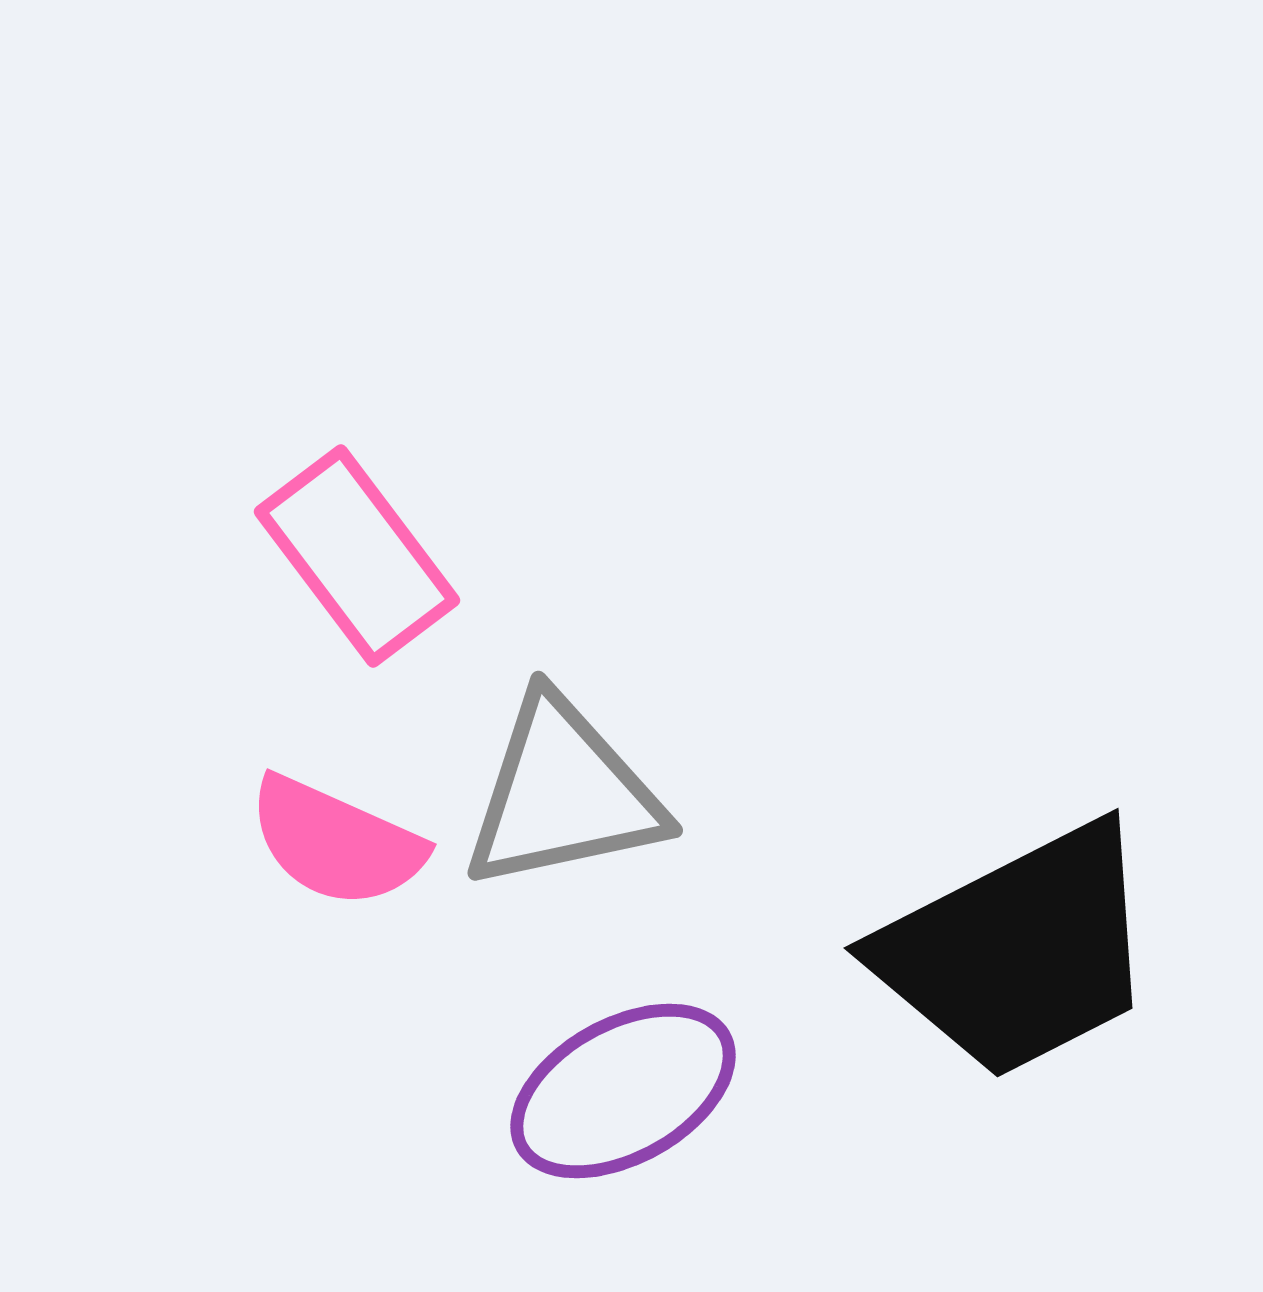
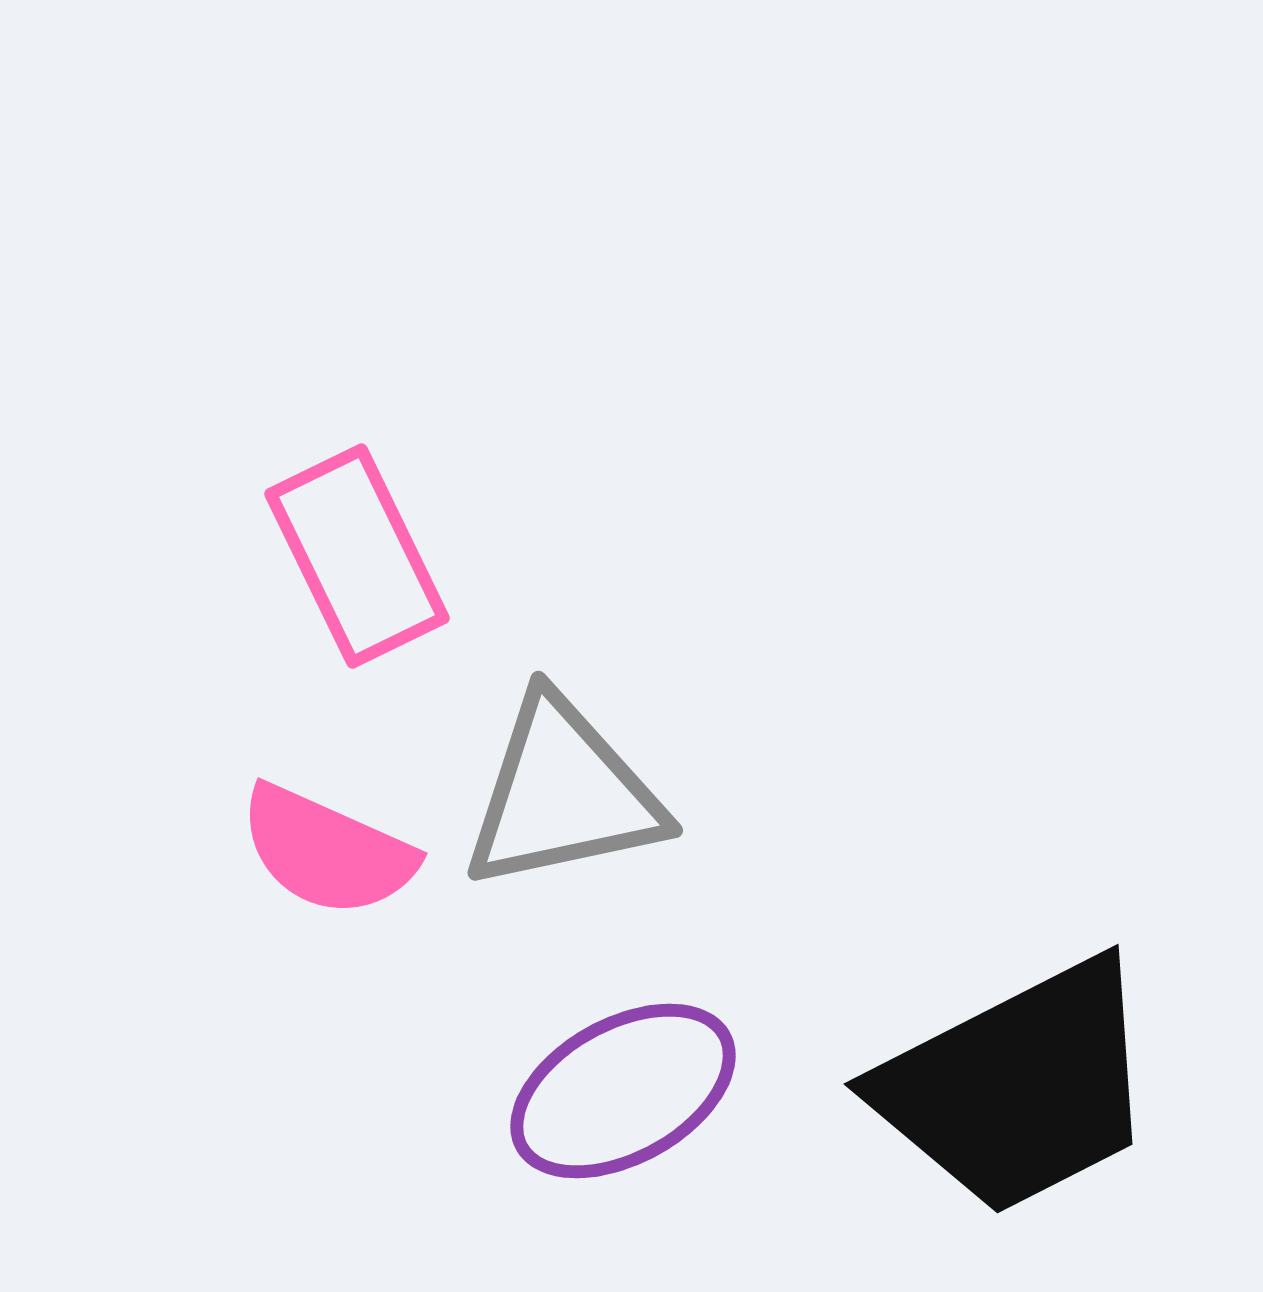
pink rectangle: rotated 11 degrees clockwise
pink semicircle: moved 9 px left, 9 px down
black trapezoid: moved 136 px down
